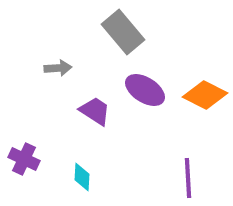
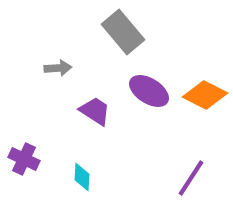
purple ellipse: moved 4 px right, 1 px down
purple line: moved 3 px right; rotated 36 degrees clockwise
